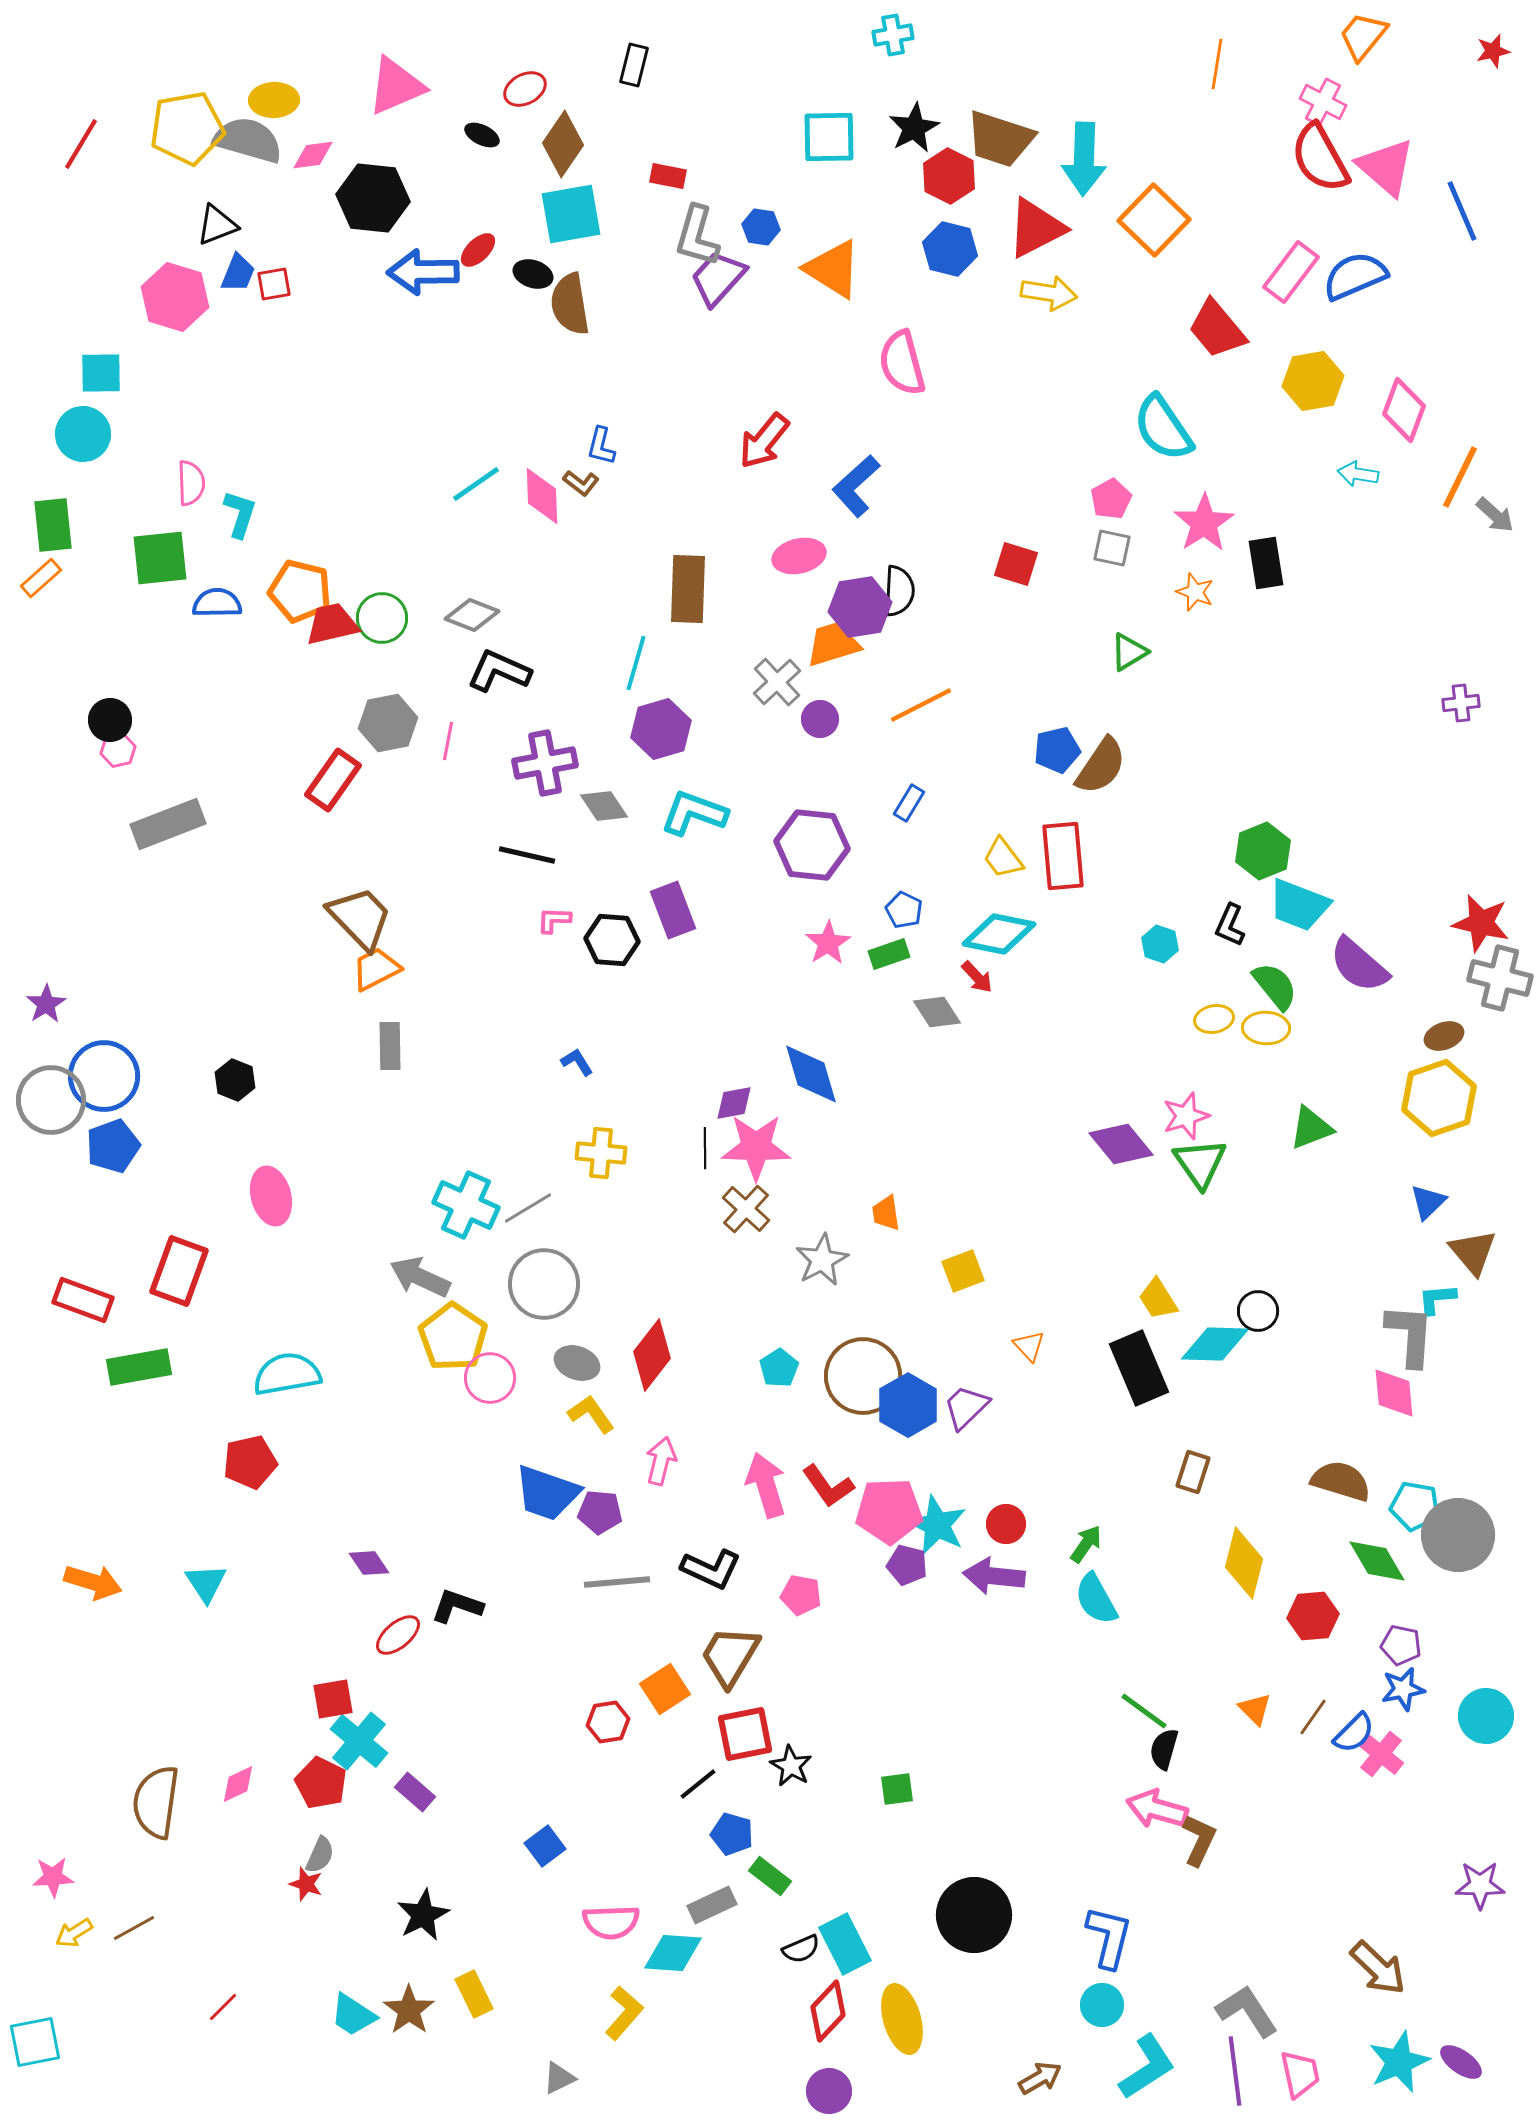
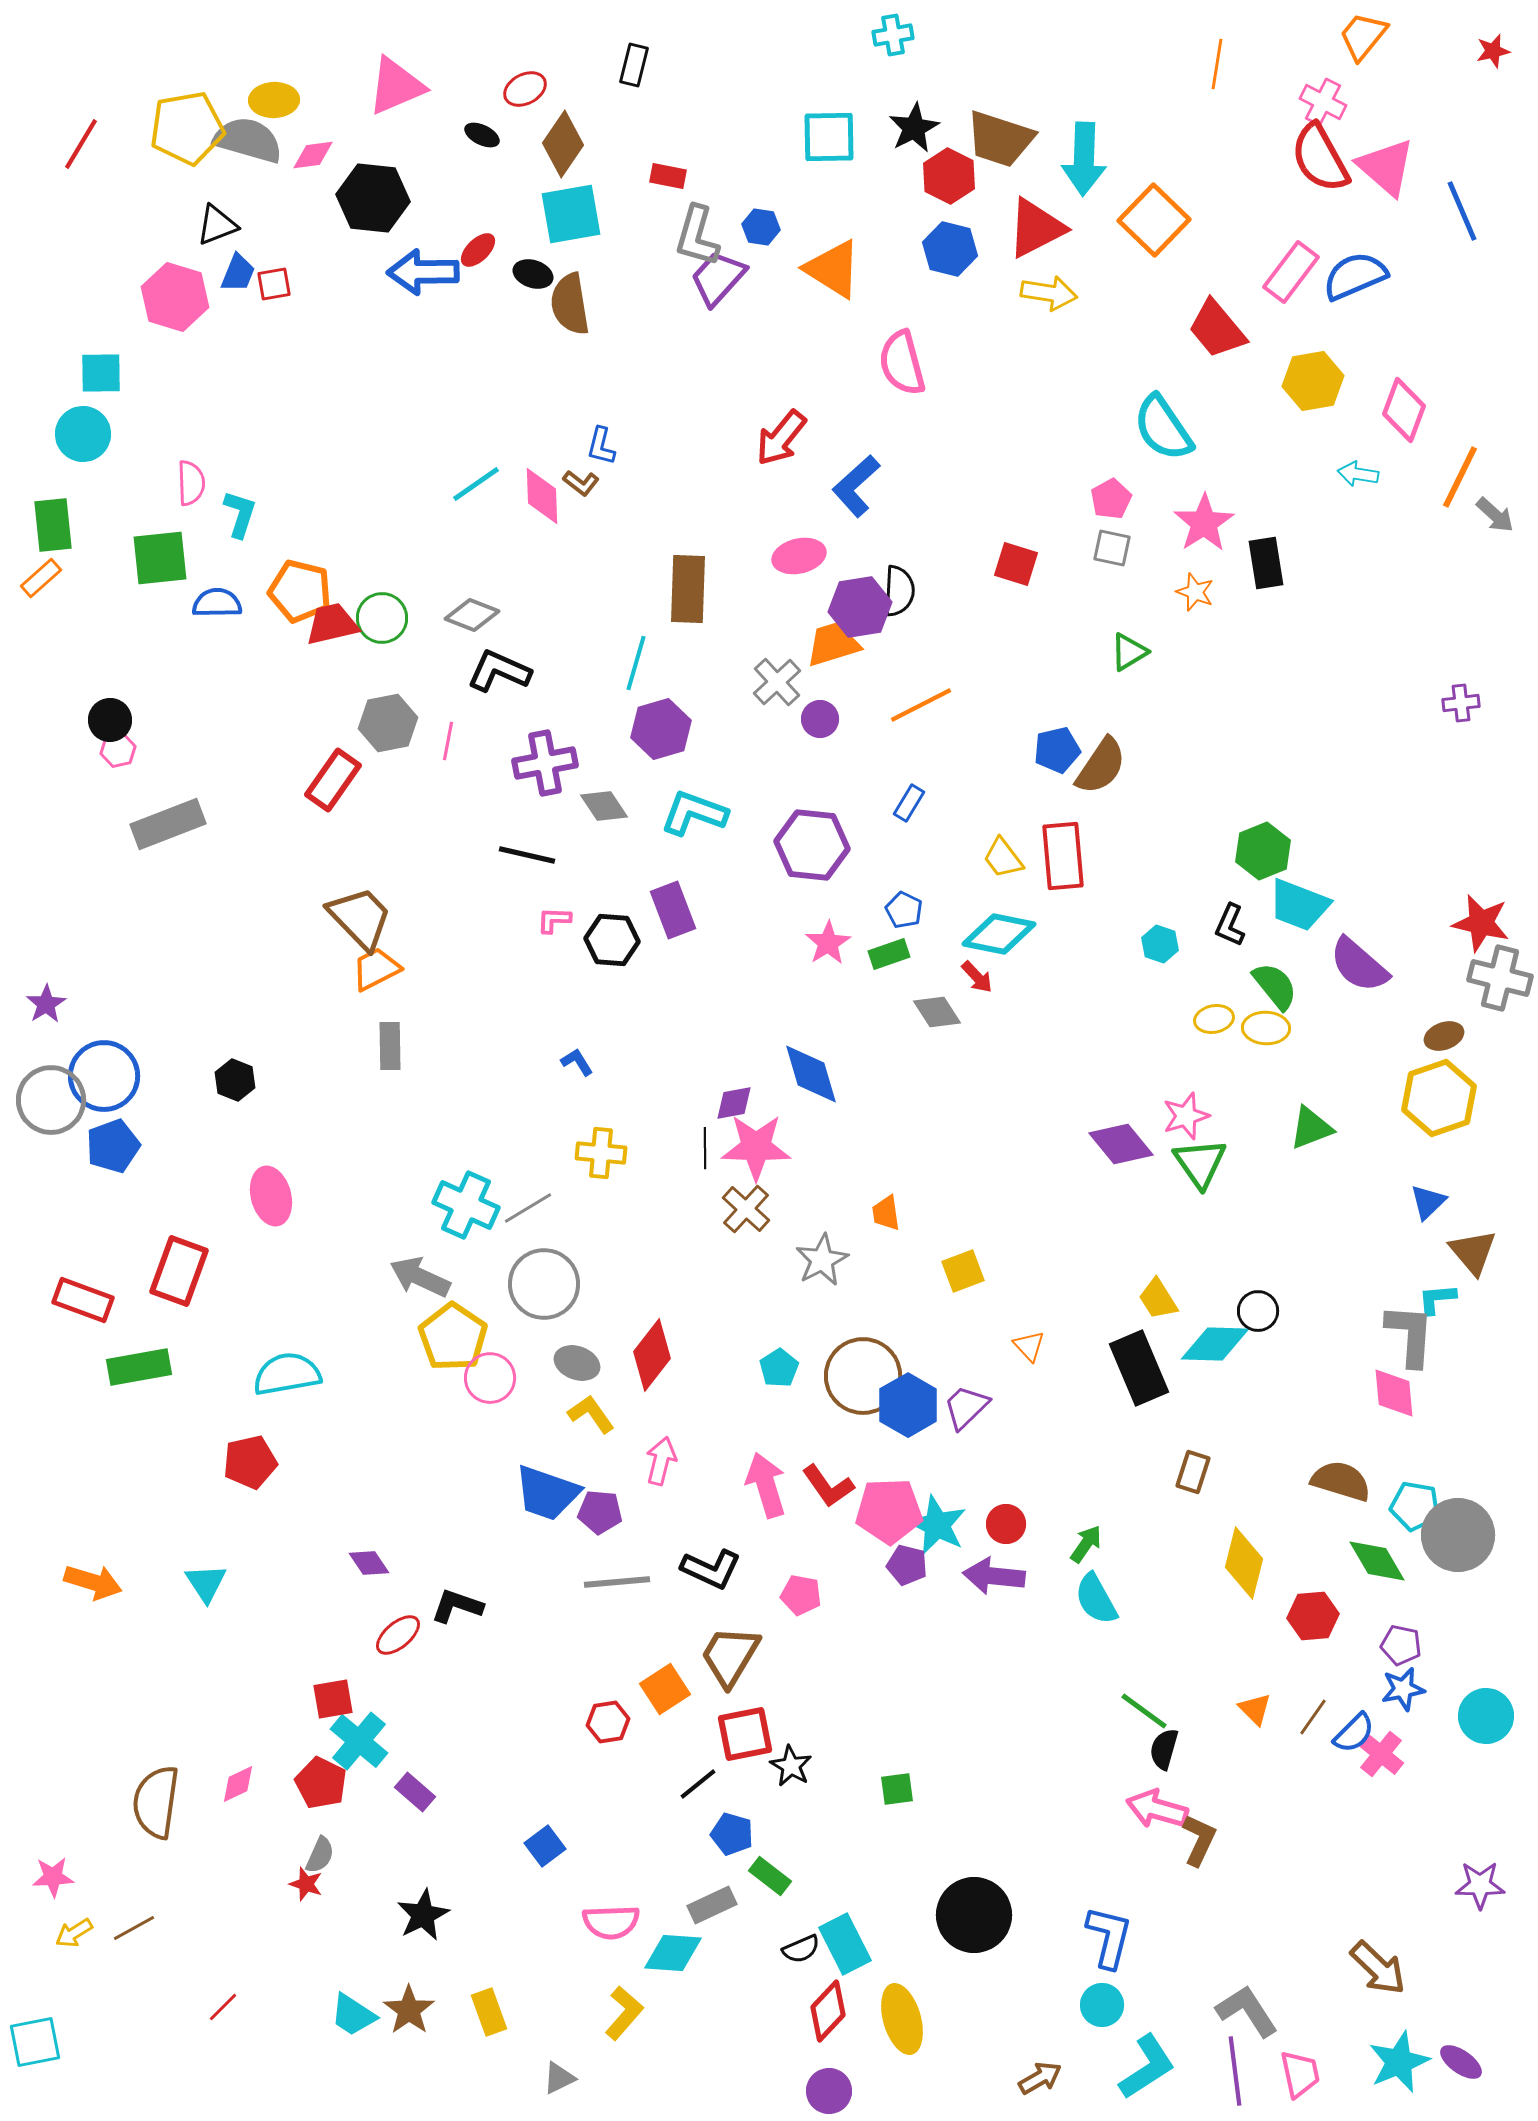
red arrow at (764, 441): moved 17 px right, 3 px up
yellow rectangle at (474, 1994): moved 15 px right, 18 px down; rotated 6 degrees clockwise
